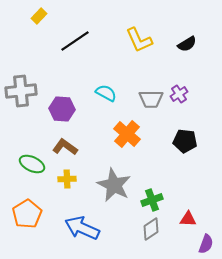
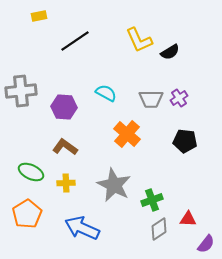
yellow rectangle: rotated 35 degrees clockwise
black semicircle: moved 17 px left, 8 px down
purple cross: moved 4 px down
purple hexagon: moved 2 px right, 2 px up
green ellipse: moved 1 px left, 8 px down
yellow cross: moved 1 px left, 4 px down
gray diamond: moved 8 px right
purple semicircle: rotated 18 degrees clockwise
